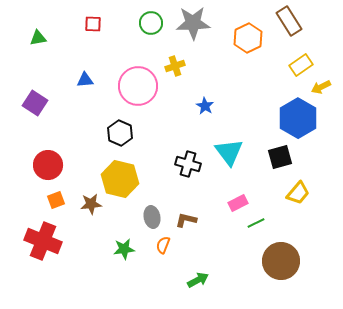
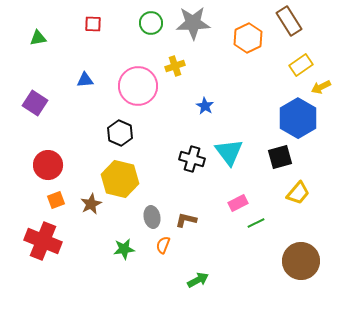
black cross: moved 4 px right, 5 px up
brown star: rotated 20 degrees counterclockwise
brown circle: moved 20 px right
